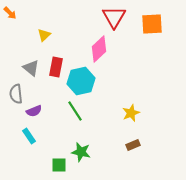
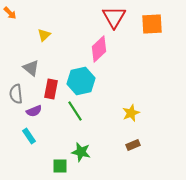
red rectangle: moved 5 px left, 22 px down
green square: moved 1 px right, 1 px down
